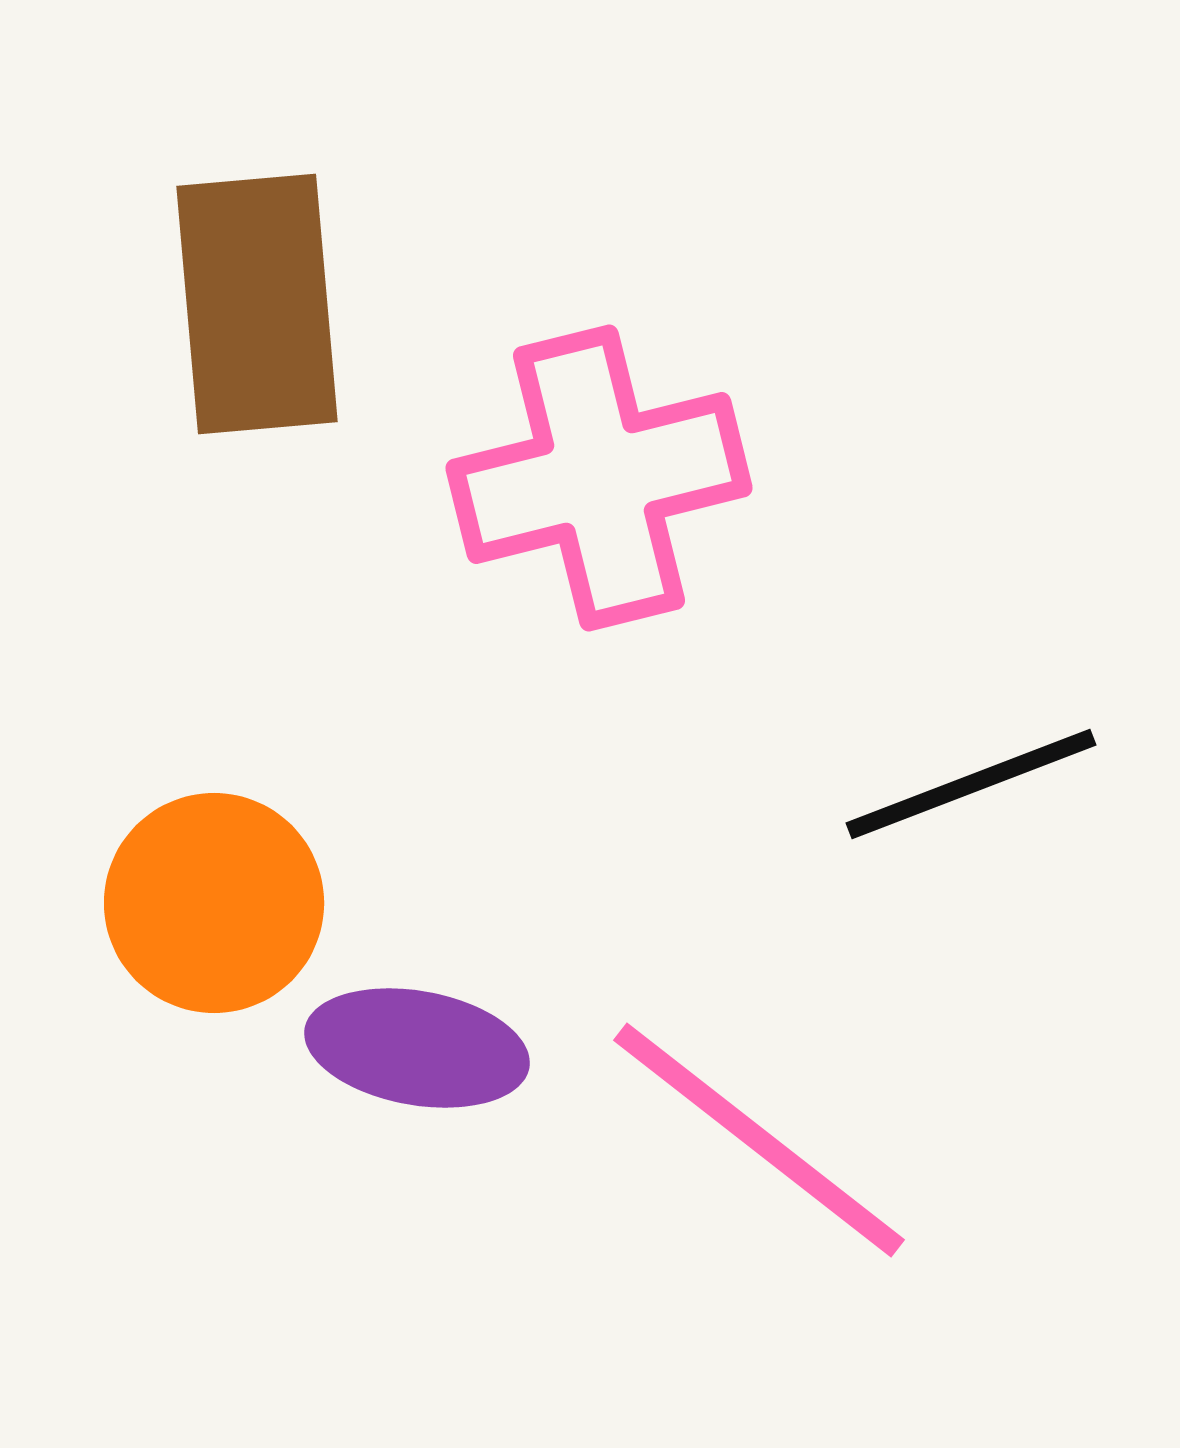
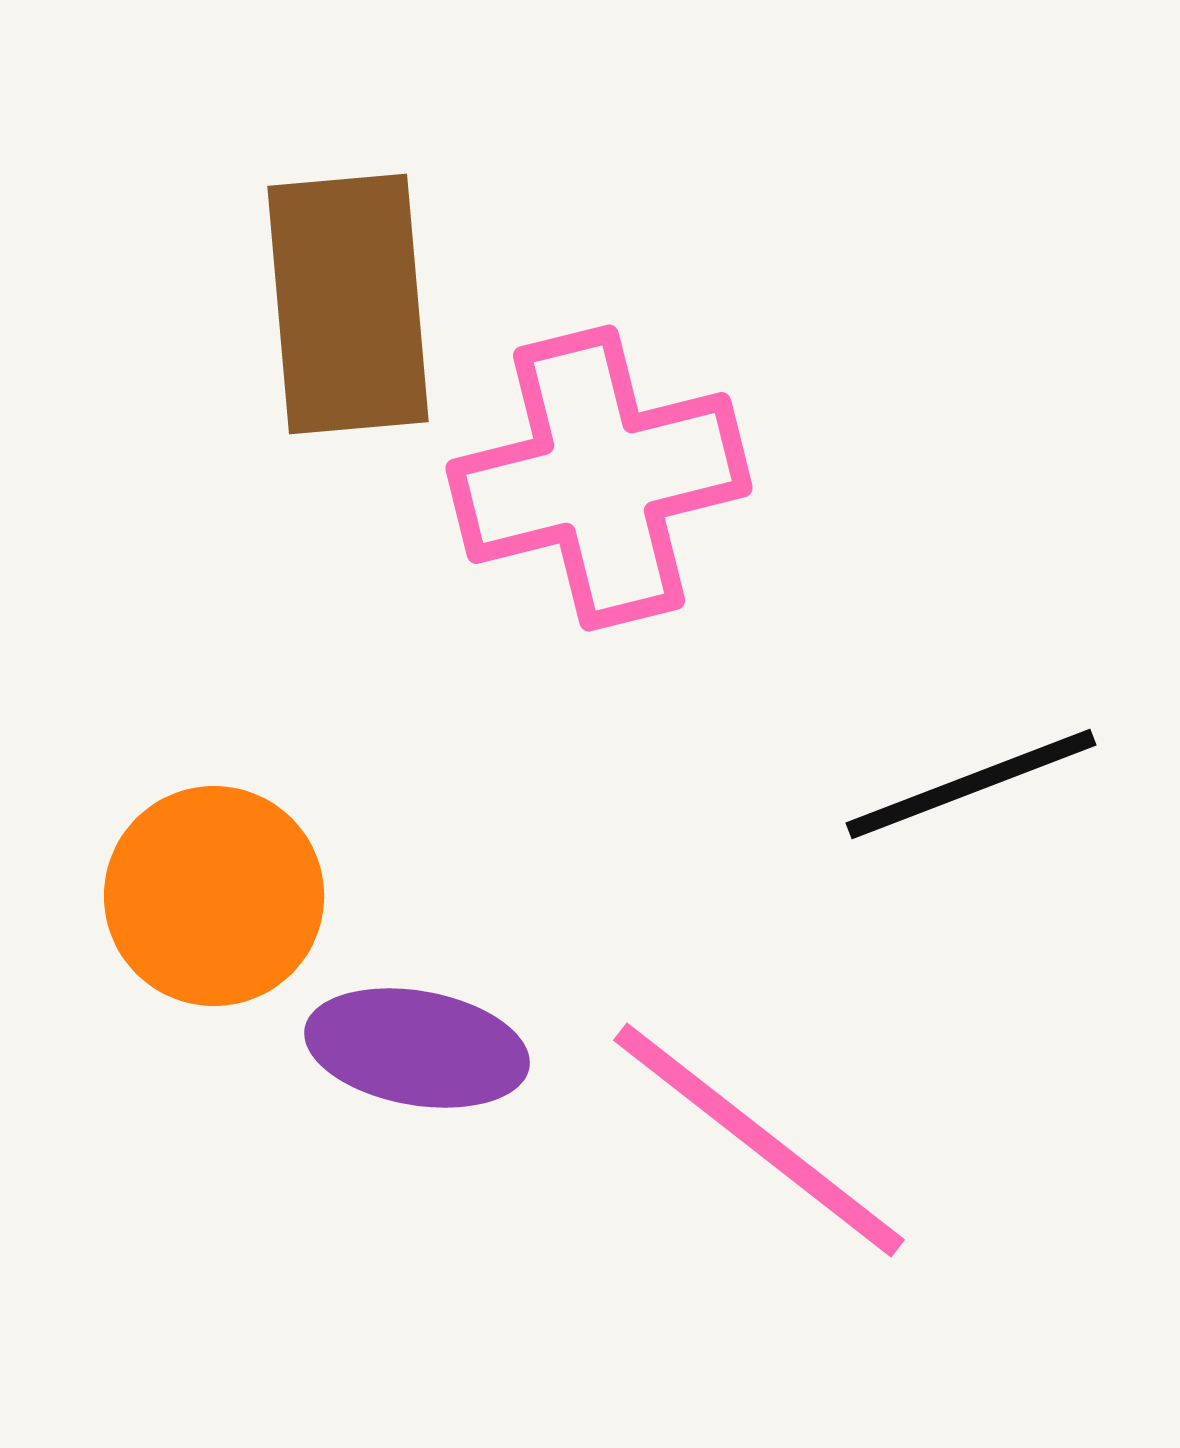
brown rectangle: moved 91 px right
orange circle: moved 7 px up
